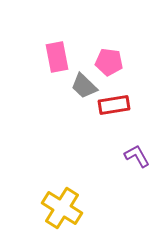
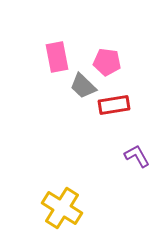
pink pentagon: moved 2 px left
gray trapezoid: moved 1 px left
